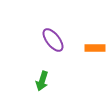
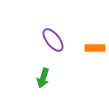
green arrow: moved 1 px right, 3 px up
